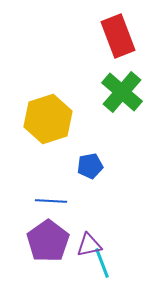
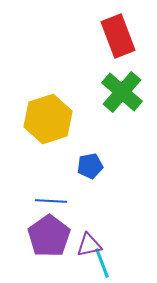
purple pentagon: moved 1 px right, 5 px up
